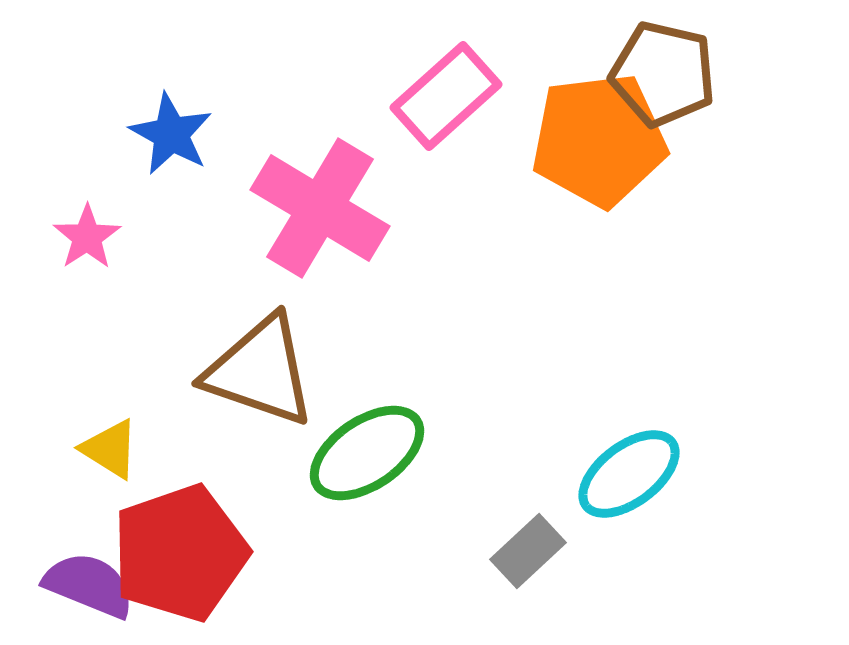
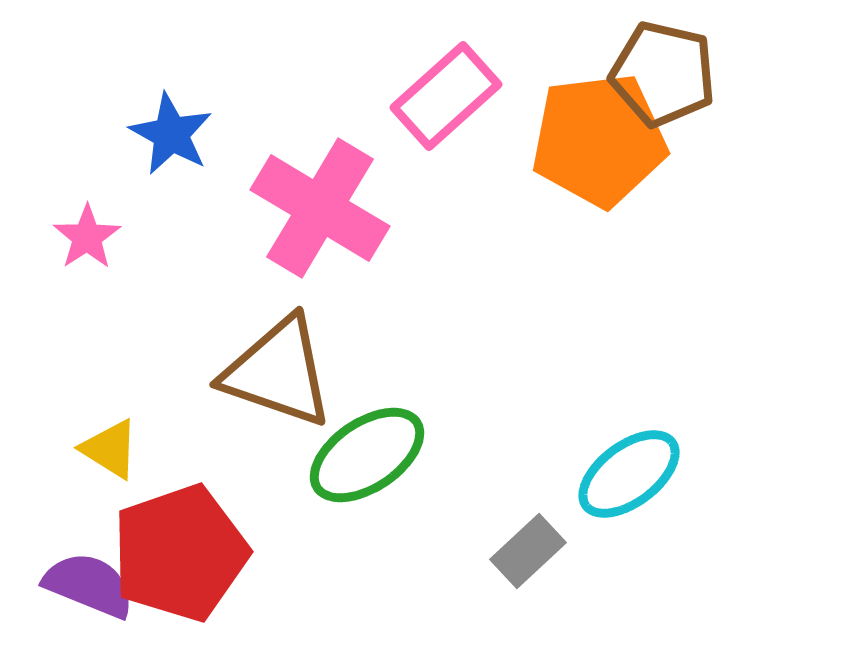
brown triangle: moved 18 px right, 1 px down
green ellipse: moved 2 px down
